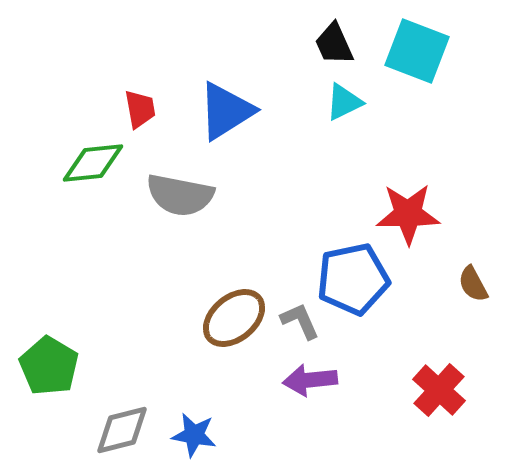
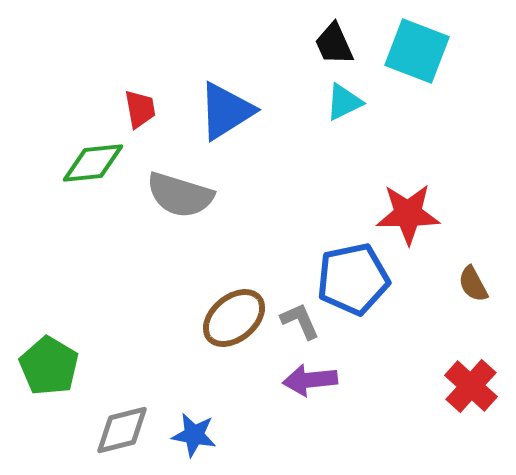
gray semicircle: rotated 6 degrees clockwise
red cross: moved 32 px right, 4 px up
